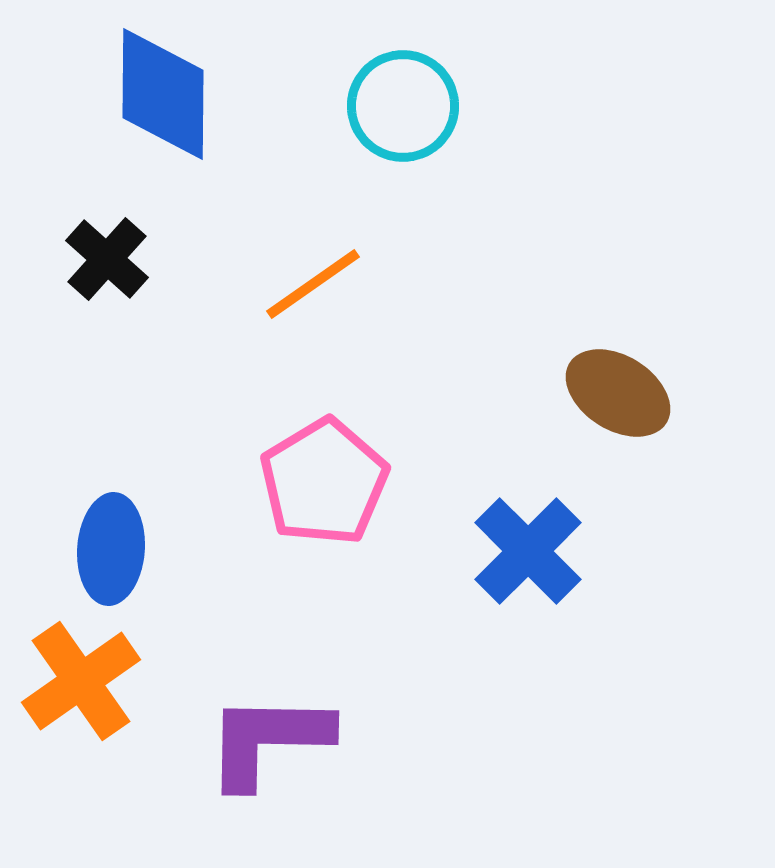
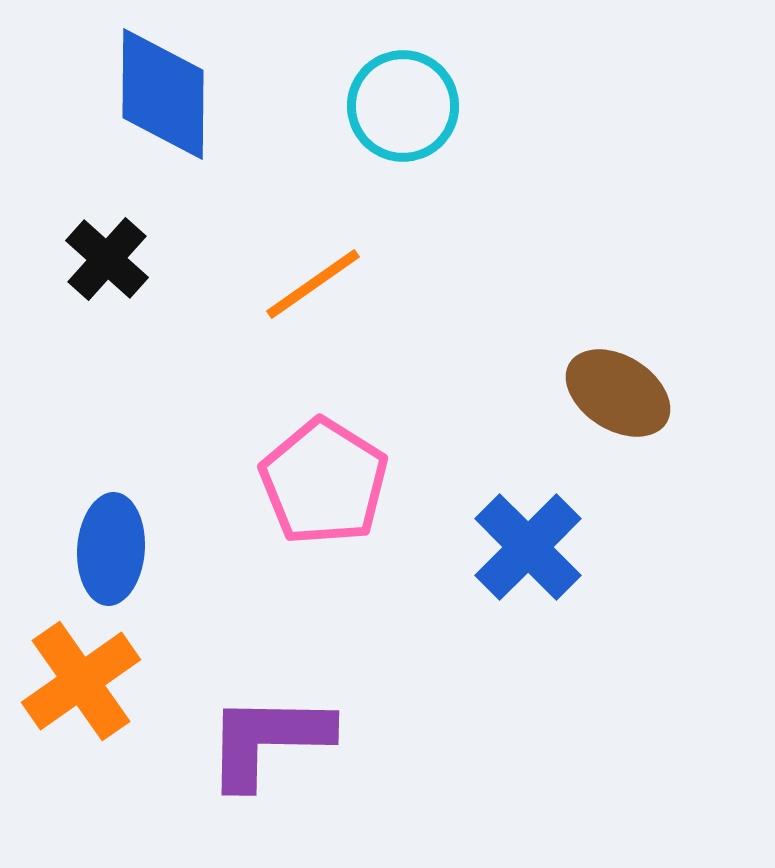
pink pentagon: rotated 9 degrees counterclockwise
blue cross: moved 4 px up
